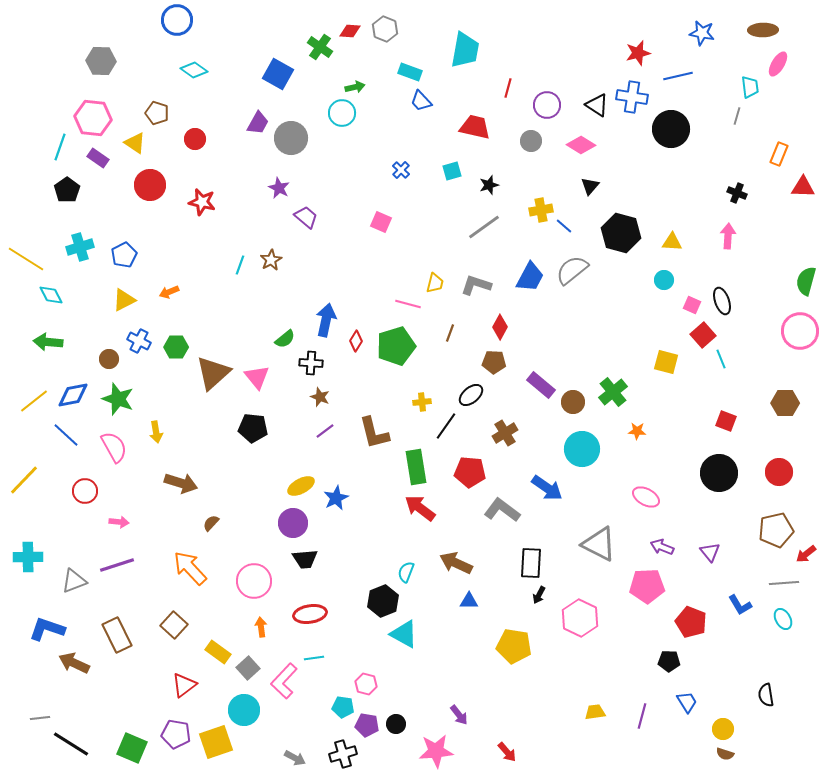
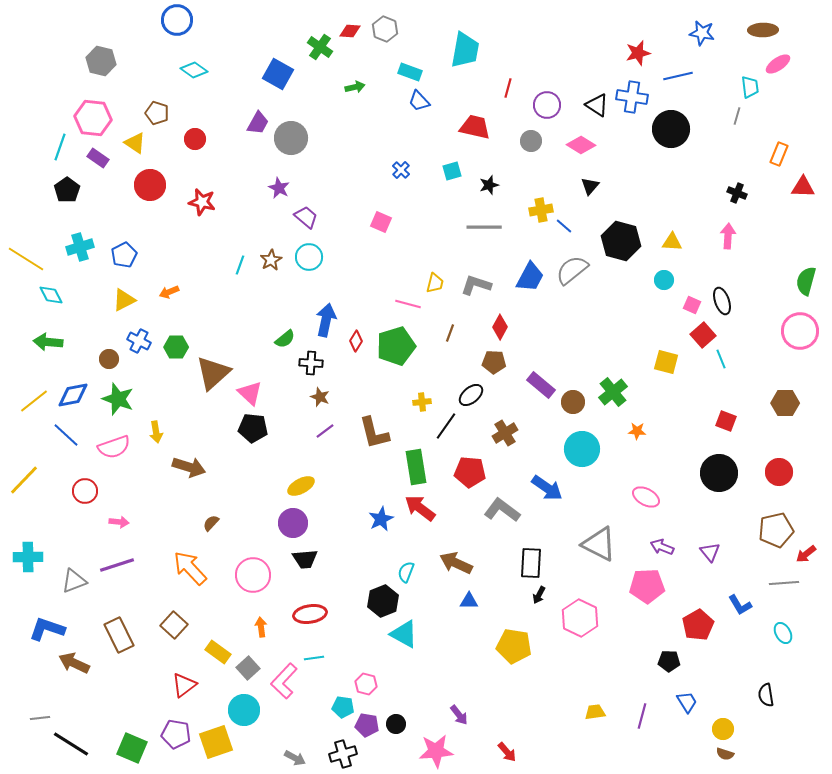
gray hexagon at (101, 61): rotated 12 degrees clockwise
pink ellipse at (778, 64): rotated 25 degrees clockwise
blue trapezoid at (421, 101): moved 2 px left
cyan circle at (342, 113): moved 33 px left, 144 px down
gray line at (484, 227): rotated 36 degrees clockwise
black hexagon at (621, 233): moved 8 px down
pink triangle at (257, 377): moved 7 px left, 16 px down; rotated 8 degrees counterclockwise
pink semicircle at (114, 447): rotated 100 degrees clockwise
brown arrow at (181, 483): moved 8 px right, 16 px up
blue star at (336, 498): moved 45 px right, 21 px down
pink circle at (254, 581): moved 1 px left, 6 px up
cyan ellipse at (783, 619): moved 14 px down
red pentagon at (691, 622): moved 7 px right, 3 px down; rotated 20 degrees clockwise
brown rectangle at (117, 635): moved 2 px right
